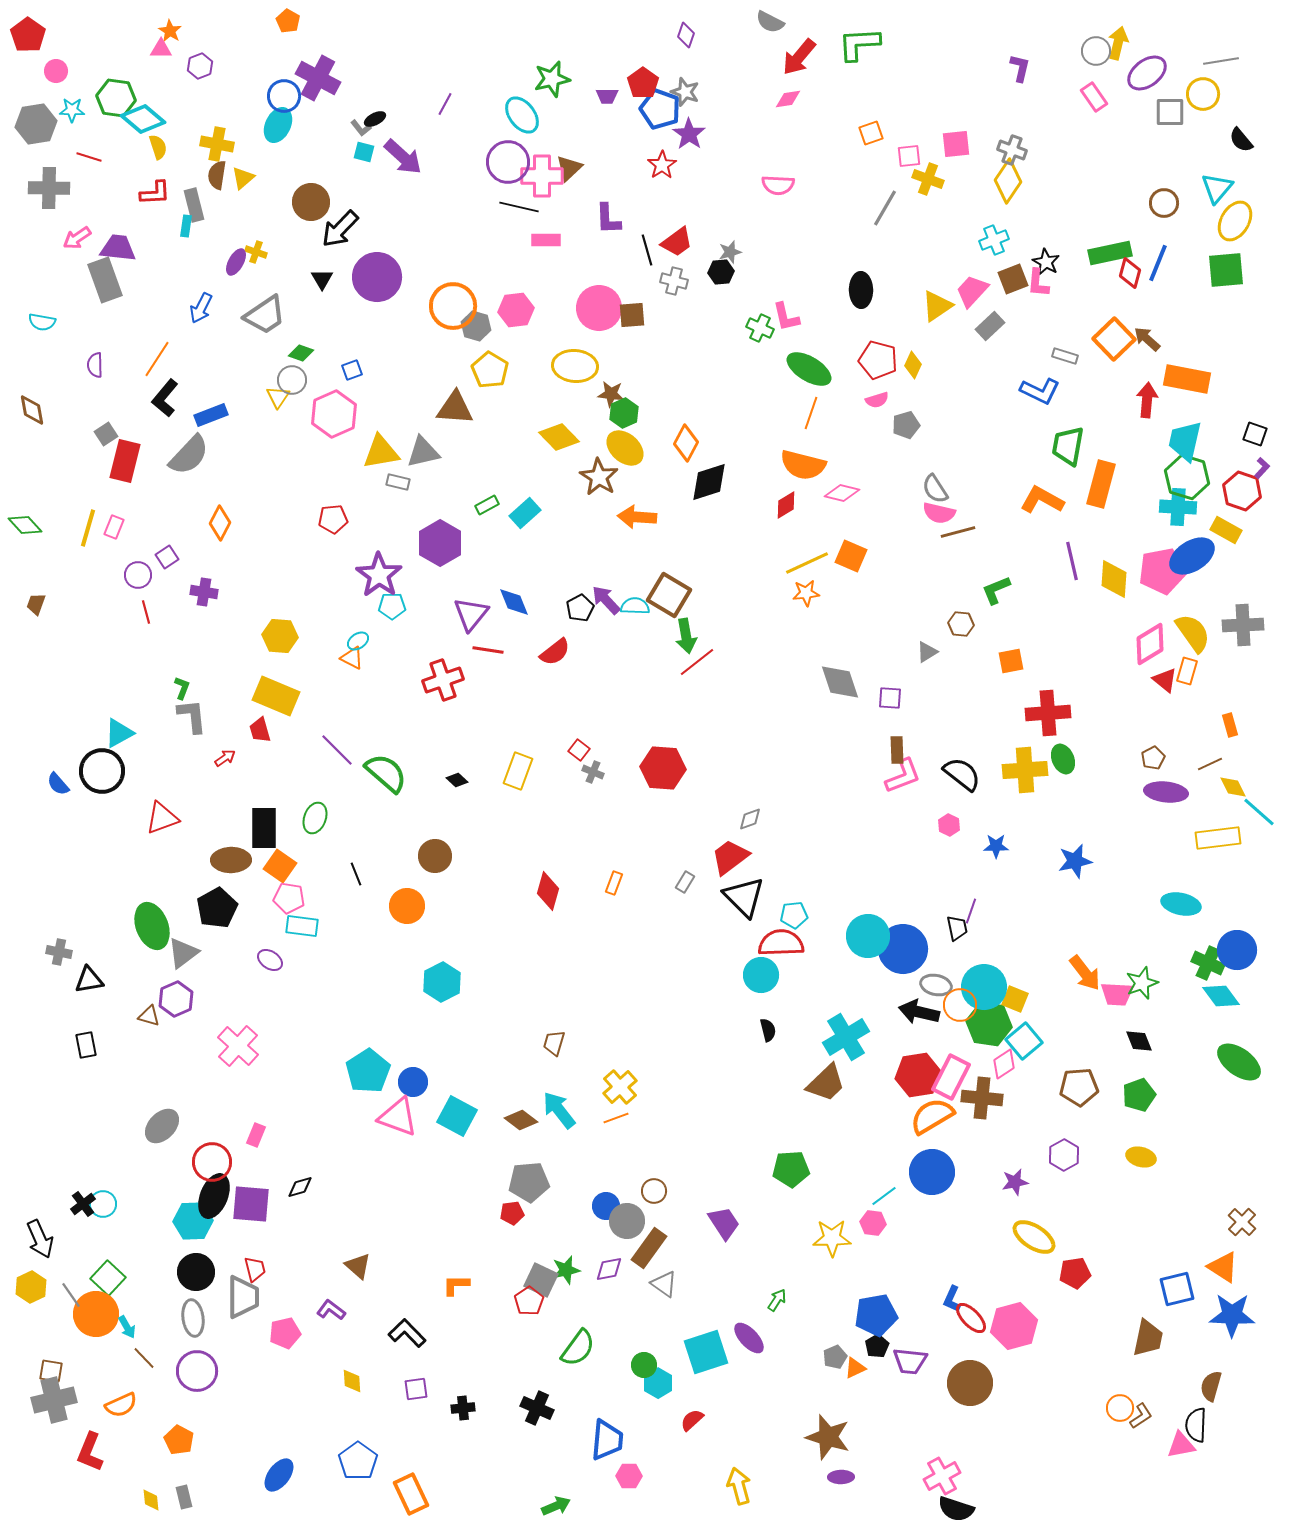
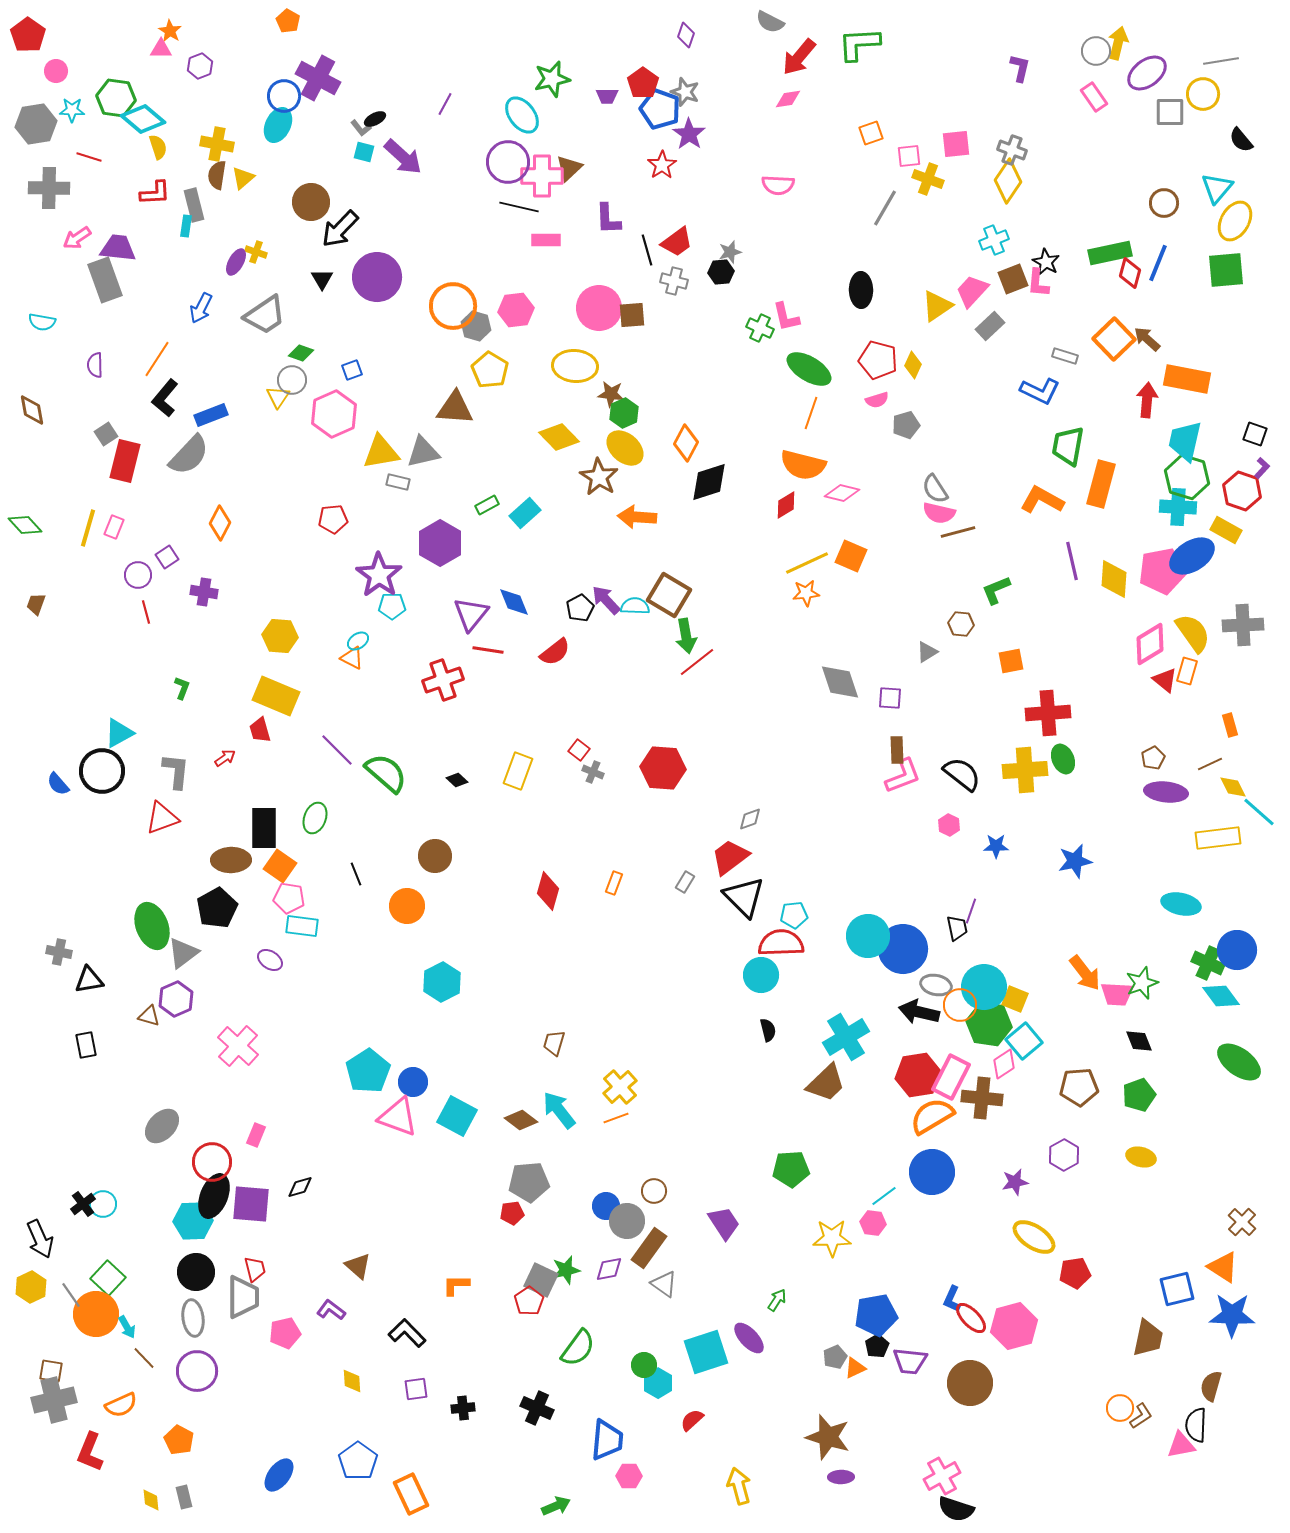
gray L-shape at (192, 716): moved 16 px left, 55 px down; rotated 12 degrees clockwise
